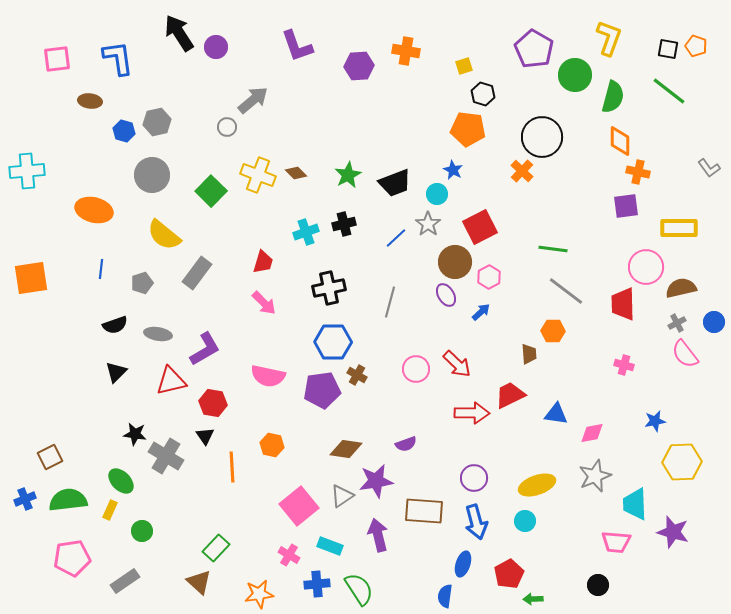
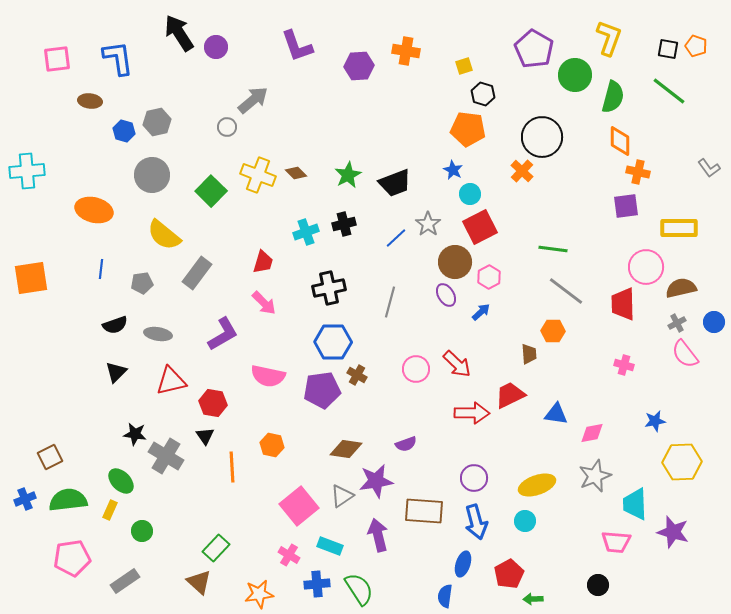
cyan circle at (437, 194): moved 33 px right
gray pentagon at (142, 283): rotated 10 degrees clockwise
purple L-shape at (205, 349): moved 18 px right, 15 px up
